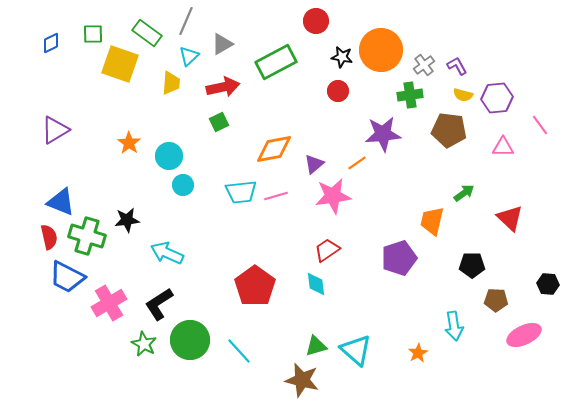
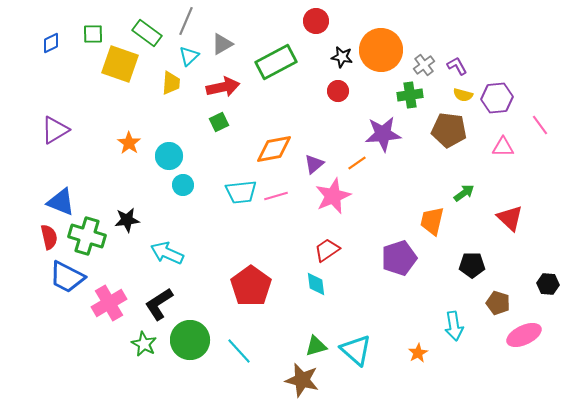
pink star at (333, 196): rotated 15 degrees counterclockwise
red pentagon at (255, 286): moved 4 px left
brown pentagon at (496, 300): moved 2 px right, 3 px down; rotated 15 degrees clockwise
